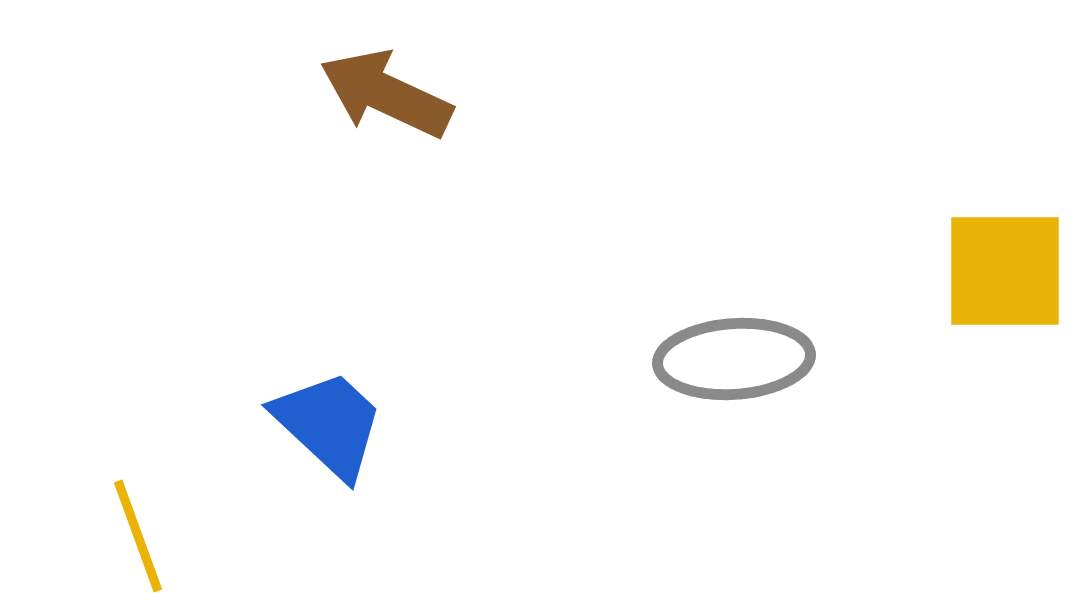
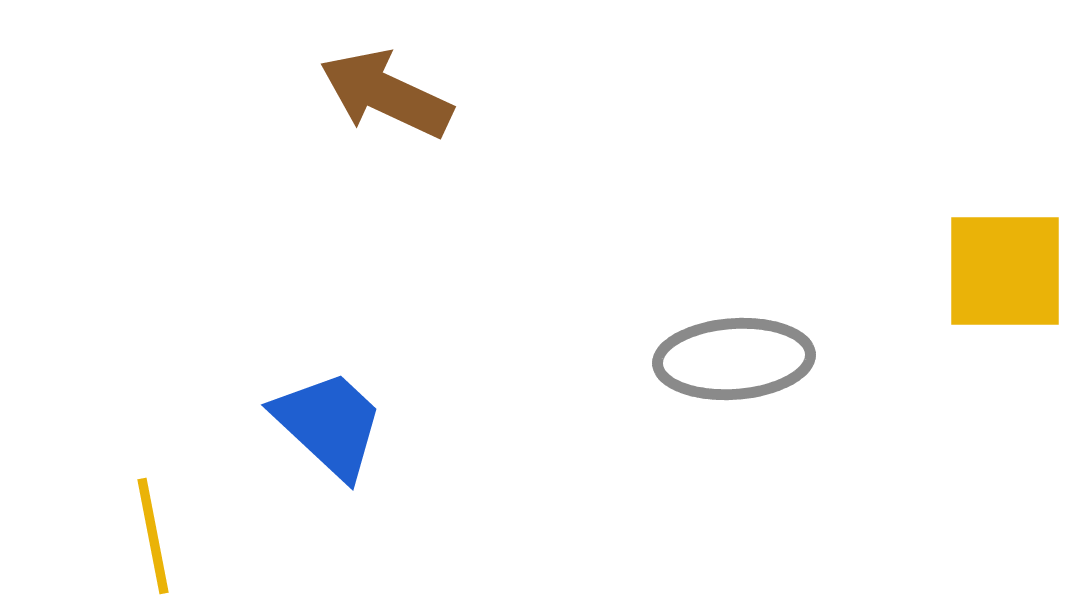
yellow line: moved 15 px right; rotated 9 degrees clockwise
